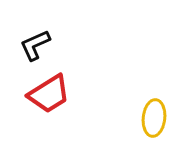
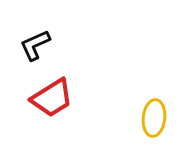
red trapezoid: moved 3 px right, 4 px down
